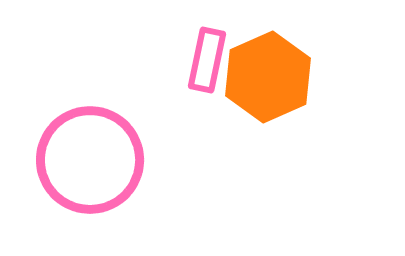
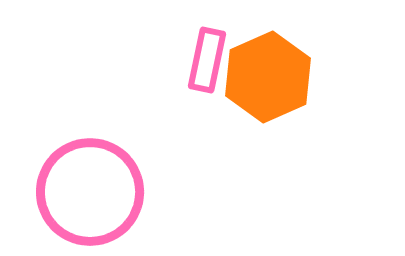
pink circle: moved 32 px down
